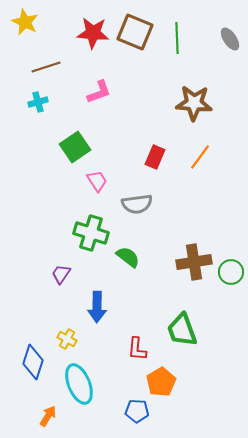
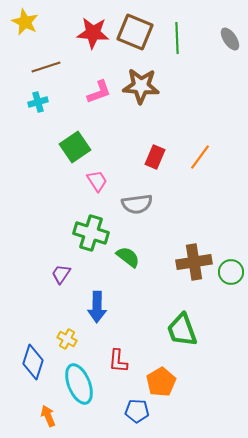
brown star: moved 53 px left, 17 px up
red L-shape: moved 19 px left, 12 px down
orange arrow: rotated 55 degrees counterclockwise
